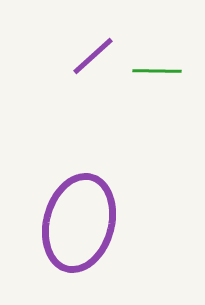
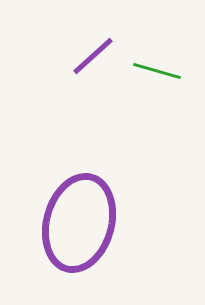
green line: rotated 15 degrees clockwise
